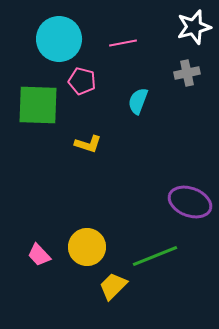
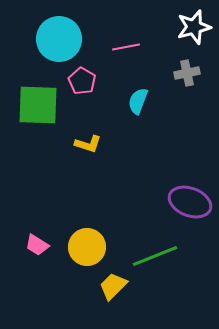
pink line: moved 3 px right, 4 px down
pink pentagon: rotated 16 degrees clockwise
pink trapezoid: moved 2 px left, 10 px up; rotated 15 degrees counterclockwise
